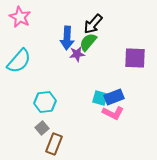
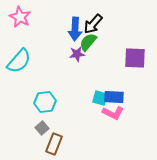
blue arrow: moved 8 px right, 9 px up
blue rectangle: rotated 24 degrees clockwise
